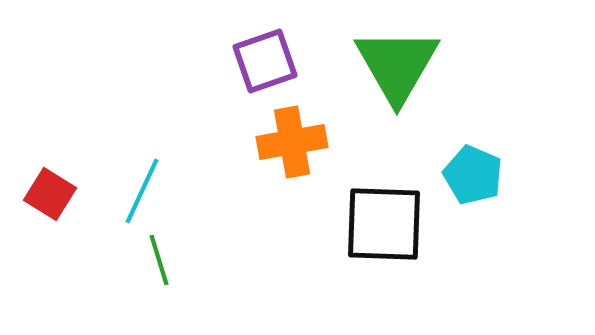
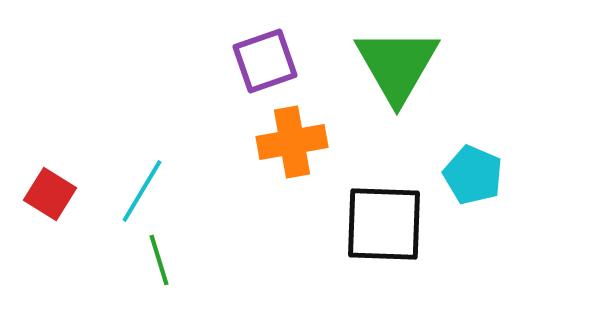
cyan line: rotated 6 degrees clockwise
